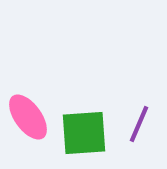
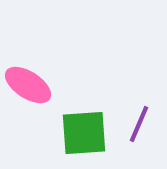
pink ellipse: moved 32 px up; rotated 21 degrees counterclockwise
